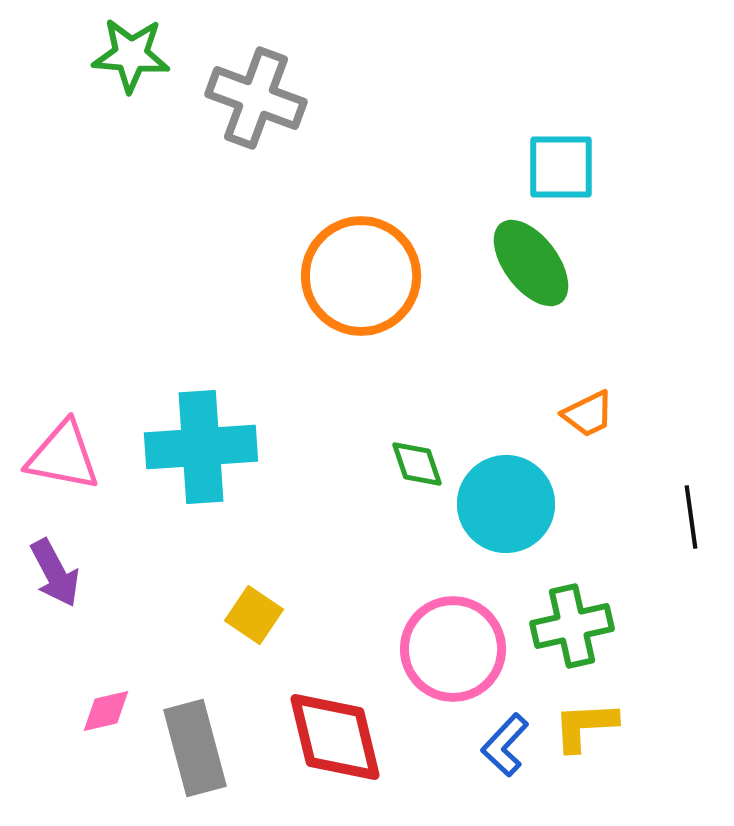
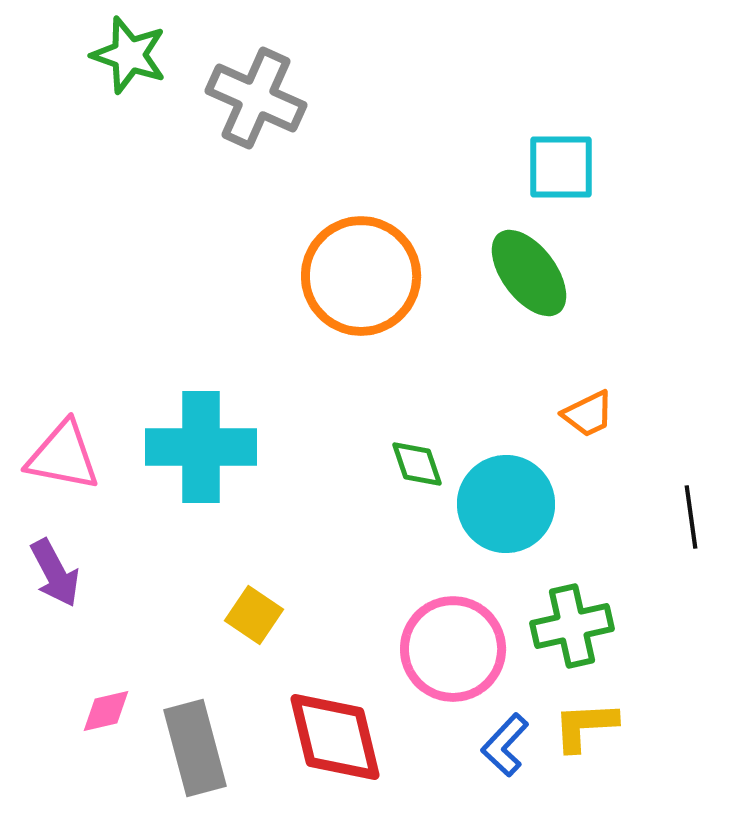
green star: moved 2 px left; rotated 14 degrees clockwise
gray cross: rotated 4 degrees clockwise
green ellipse: moved 2 px left, 10 px down
cyan cross: rotated 4 degrees clockwise
